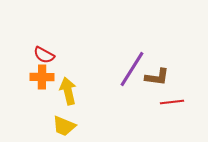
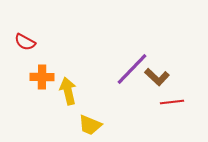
red semicircle: moved 19 px left, 13 px up
purple line: rotated 12 degrees clockwise
brown L-shape: rotated 35 degrees clockwise
yellow trapezoid: moved 26 px right, 1 px up
